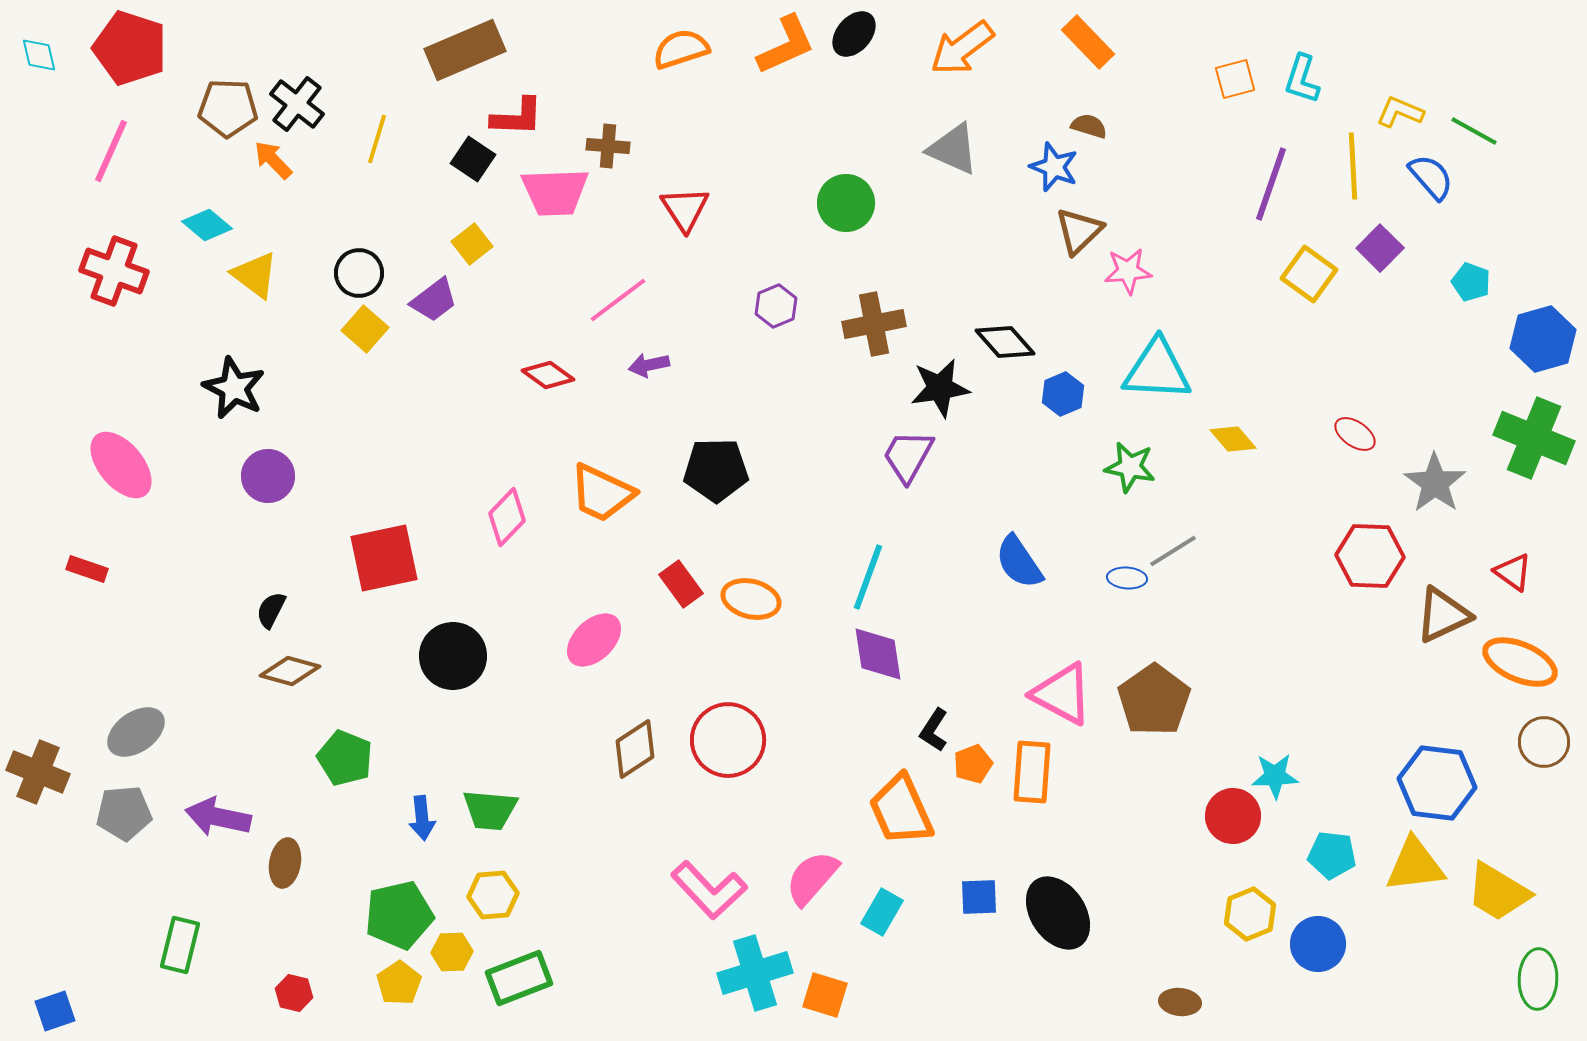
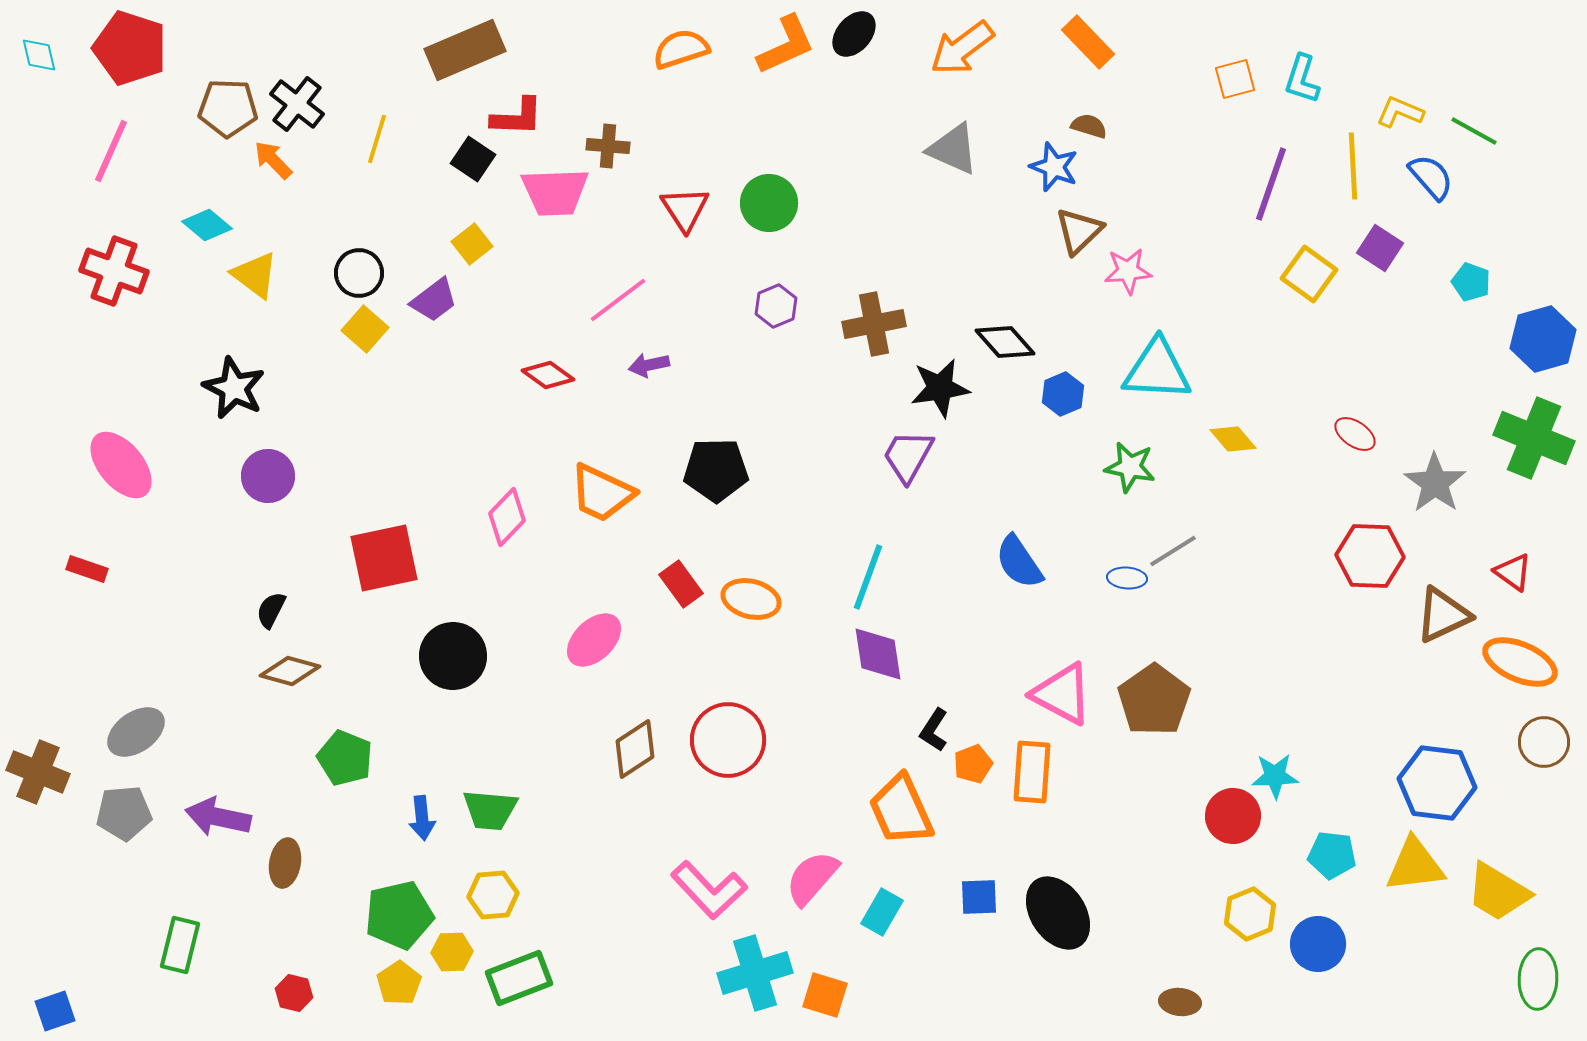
green circle at (846, 203): moved 77 px left
purple square at (1380, 248): rotated 12 degrees counterclockwise
